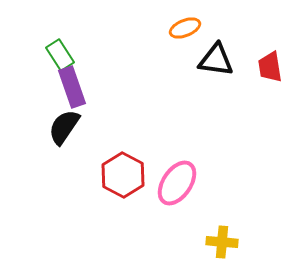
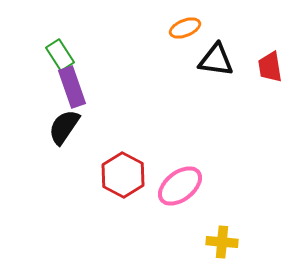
pink ellipse: moved 3 px right, 3 px down; rotated 18 degrees clockwise
